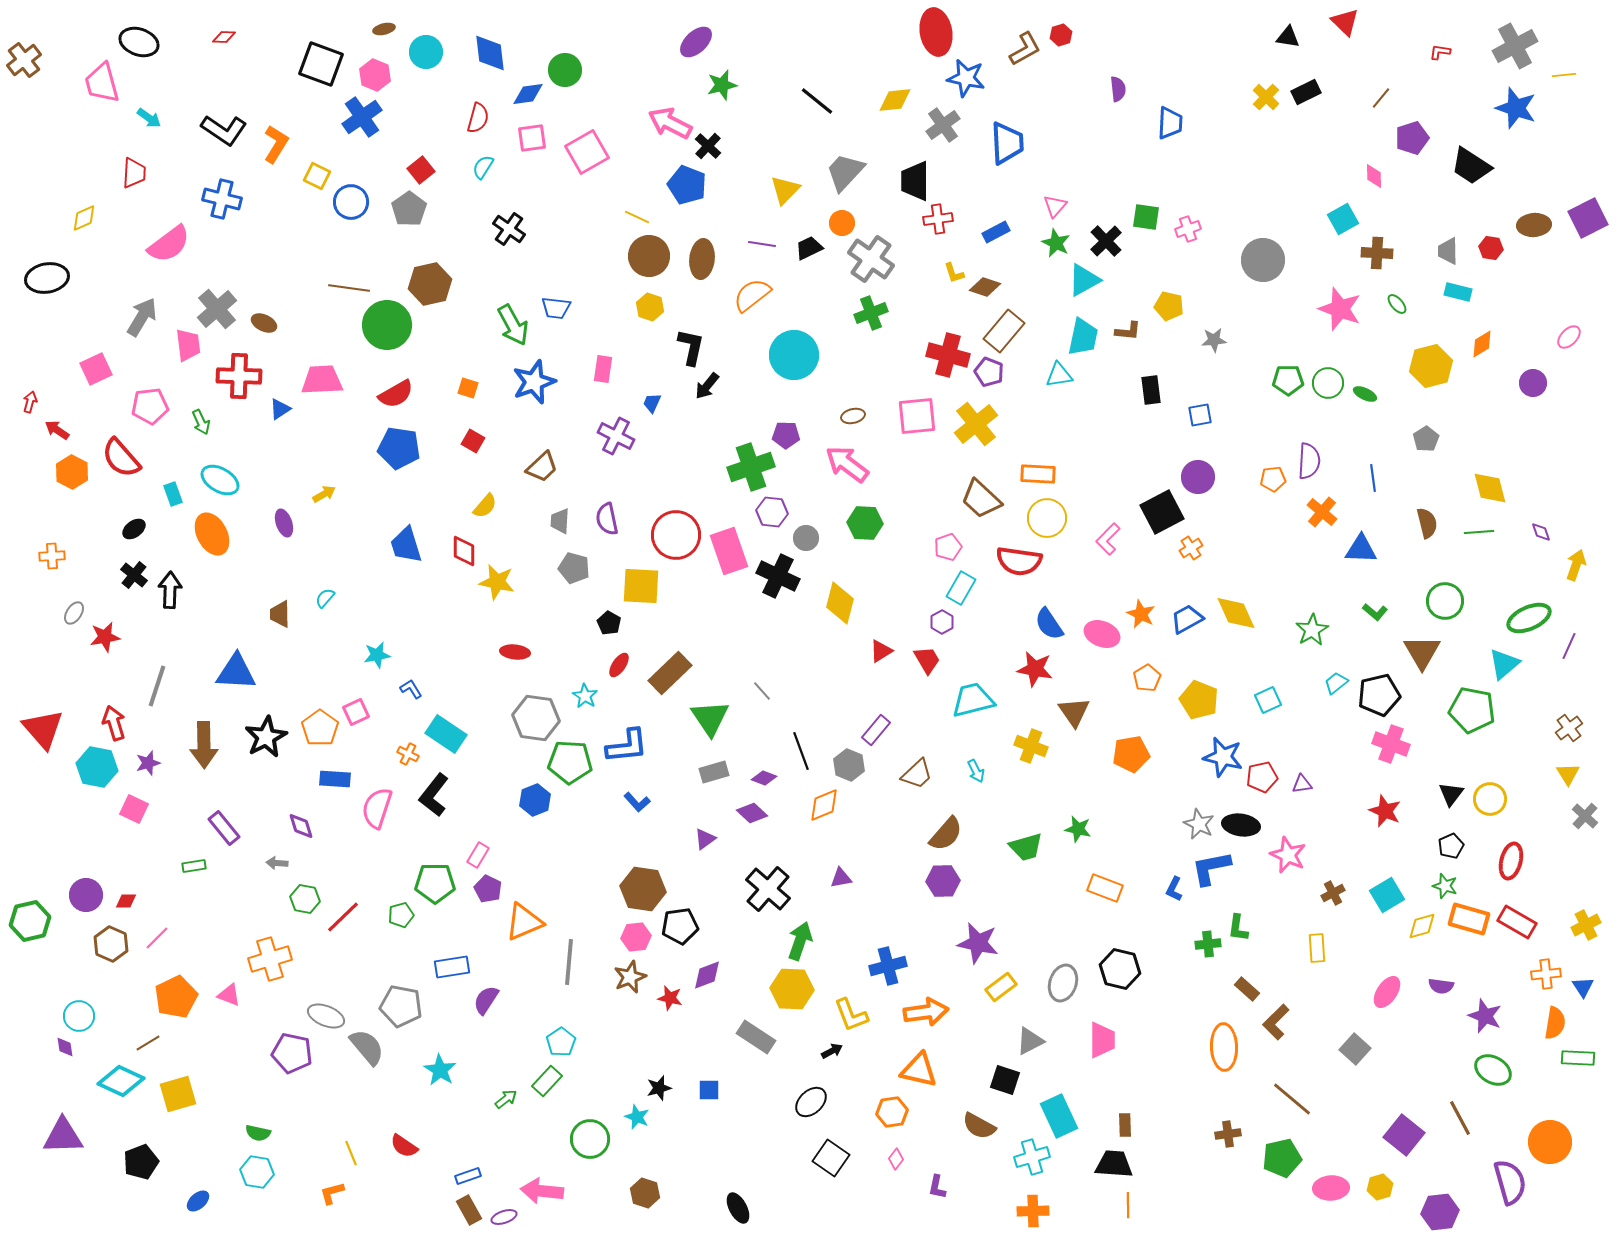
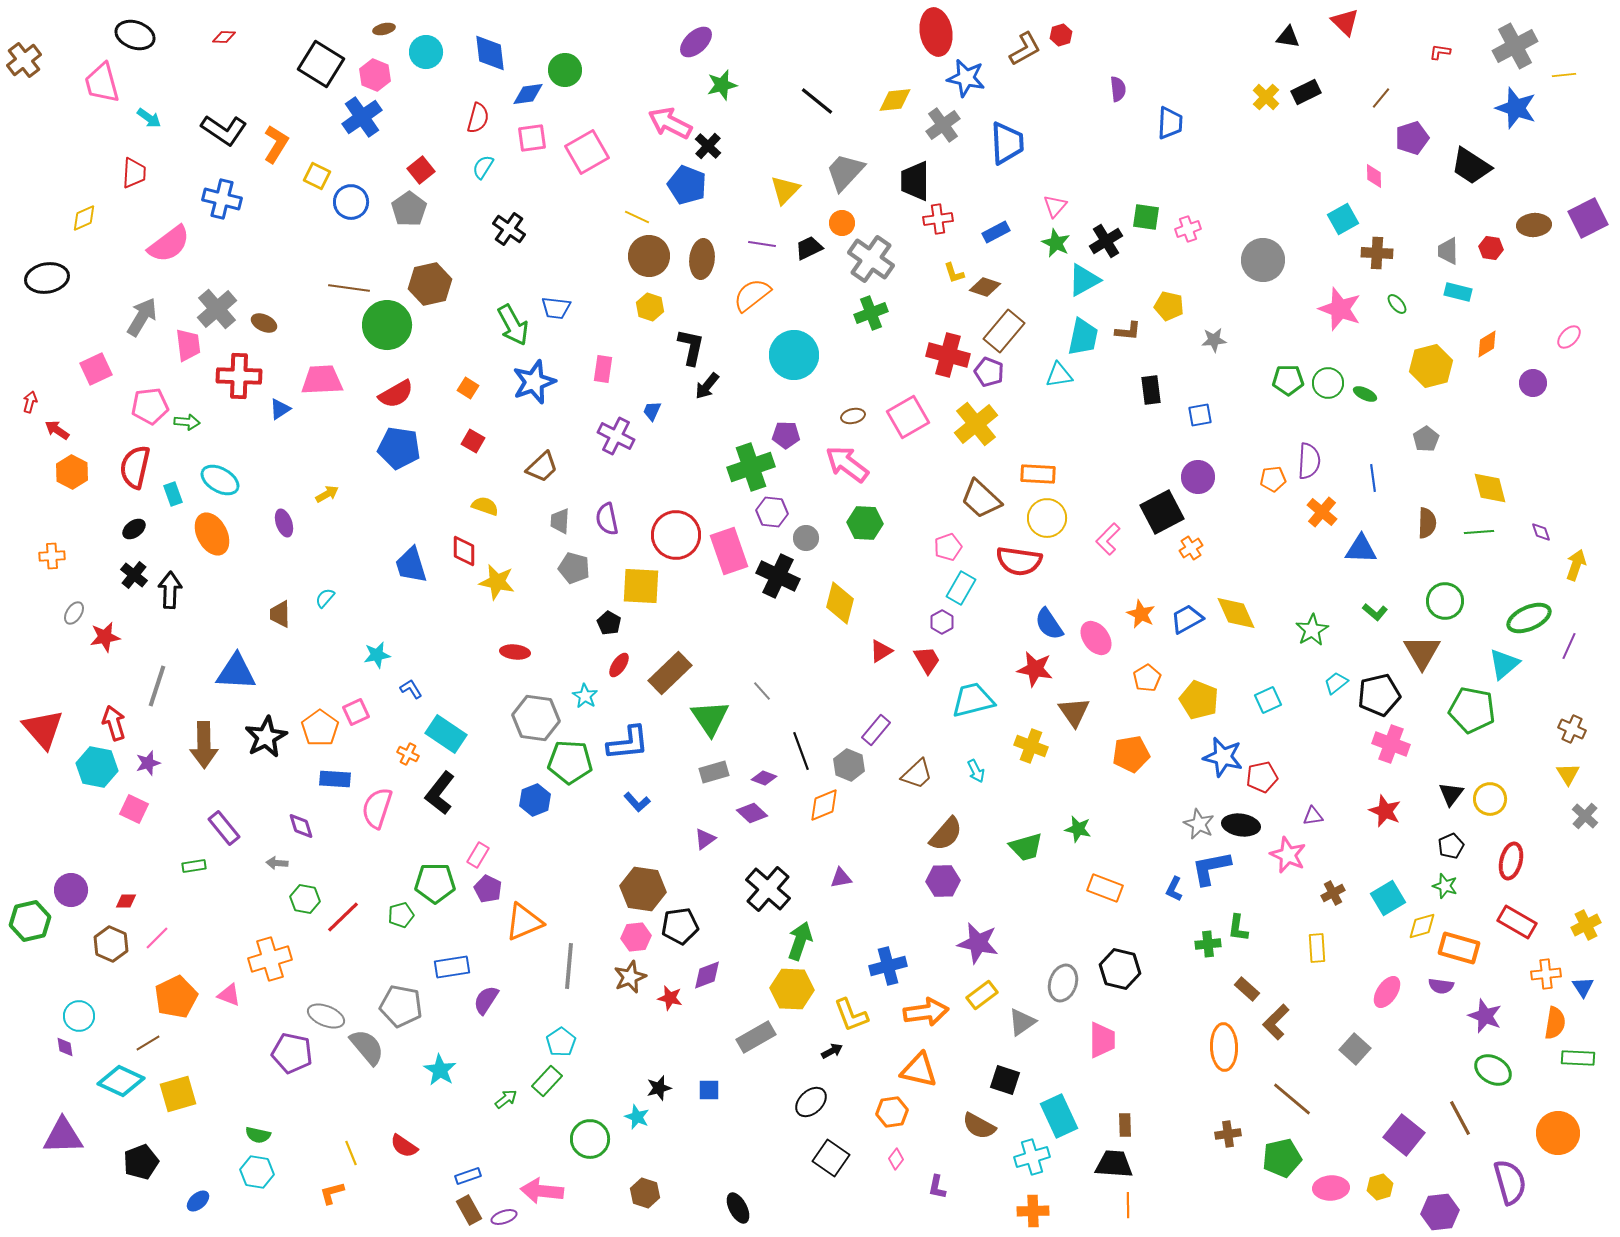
black ellipse at (139, 42): moved 4 px left, 7 px up
black square at (321, 64): rotated 12 degrees clockwise
black cross at (1106, 241): rotated 12 degrees clockwise
orange diamond at (1482, 344): moved 5 px right
orange square at (468, 388): rotated 15 degrees clockwise
blue trapezoid at (652, 403): moved 8 px down
pink square at (917, 416): moved 9 px left, 1 px down; rotated 24 degrees counterclockwise
green arrow at (201, 422): moved 14 px left; rotated 60 degrees counterclockwise
red semicircle at (121, 458): moved 14 px right, 9 px down; rotated 54 degrees clockwise
yellow arrow at (324, 494): moved 3 px right
yellow semicircle at (485, 506): rotated 112 degrees counterclockwise
brown semicircle at (1427, 523): rotated 16 degrees clockwise
blue trapezoid at (406, 545): moved 5 px right, 20 px down
pink ellipse at (1102, 634): moved 6 px left, 4 px down; rotated 32 degrees clockwise
brown cross at (1569, 728): moved 3 px right, 1 px down; rotated 28 degrees counterclockwise
blue L-shape at (627, 746): moved 1 px right, 3 px up
purple triangle at (1302, 784): moved 11 px right, 32 px down
black L-shape at (434, 795): moved 6 px right, 2 px up
purple circle at (86, 895): moved 15 px left, 5 px up
cyan square at (1387, 895): moved 1 px right, 3 px down
orange rectangle at (1469, 919): moved 10 px left, 29 px down
gray line at (569, 962): moved 4 px down
yellow rectangle at (1001, 987): moved 19 px left, 8 px down
gray rectangle at (756, 1037): rotated 63 degrees counterclockwise
gray triangle at (1030, 1041): moved 8 px left, 19 px up; rotated 8 degrees counterclockwise
green semicircle at (258, 1133): moved 2 px down
orange circle at (1550, 1142): moved 8 px right, 9 px up
